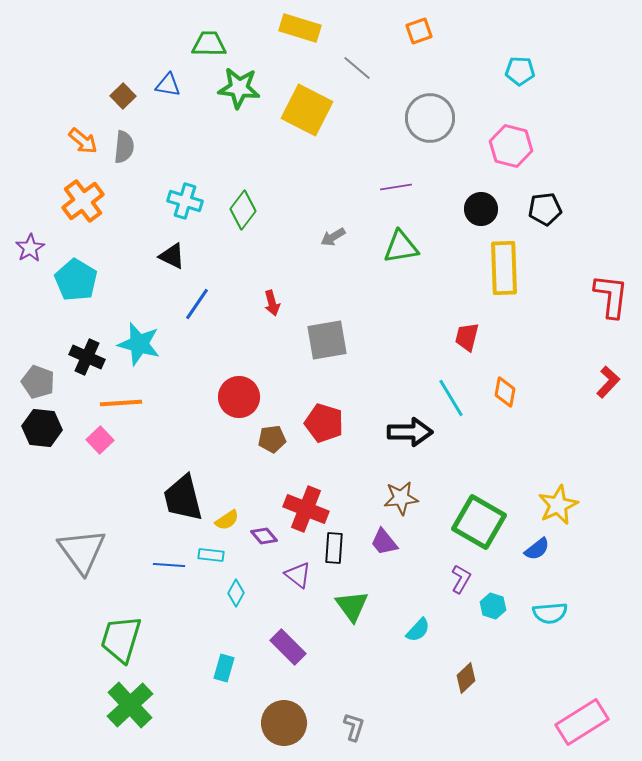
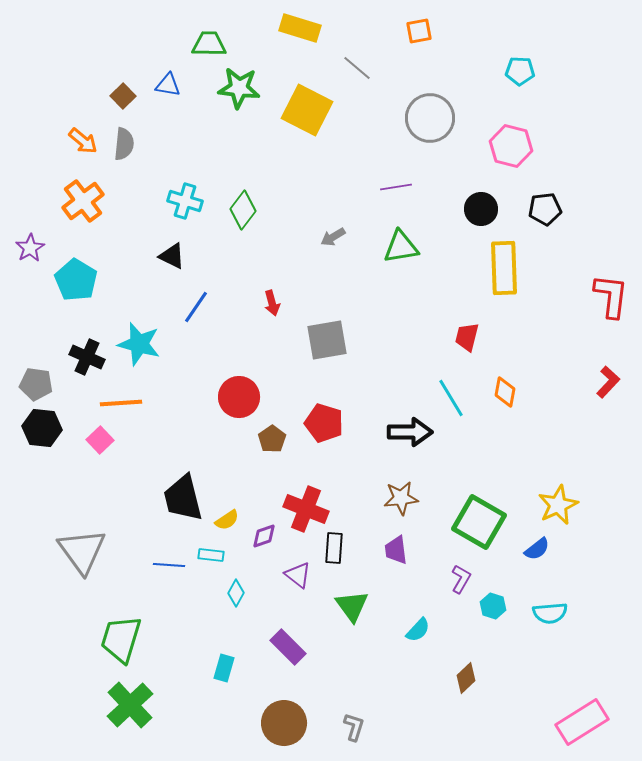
orange square at (419, 31): rotated 8 degrees clockwise
gray semicircle at (124, 147): moved 3 px up
blue line at (197, 304): moved 1 px left, 3 px down
gray pentagon at (38, 382): moved 2 px left, 2 px down; rotated 12 degrees counterclockwise
brown pentagon at (272, 439): rotated 28 degrees counterclockwise
purple diamond at (264, 536): rotated 68 degrees counterclockwise
purple trapezoid at (384, 542): moved 12 px right, 8 px down; rotated 32 degrees clockwise
